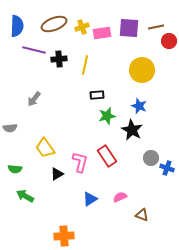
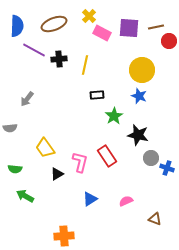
yellow cross: moved 7 px right, 11 px up; rotated 24 degrees counterclockwise
pink rectangle: rotated 36 degrees clockwise
purple line: rotated 15 degrees clockwise
gray arrow: moved 7 px left
blue star: moved 10 px up
green star: moved 7 px right; rotated 18 degrees counterclockwise
black star: moved 6 px right, 5 px down; rotated 15 degrees counterclockwise
pink semicircle: moved 6 px right, 4 px down
brown triangle: moved 13 px right, 4 px down
